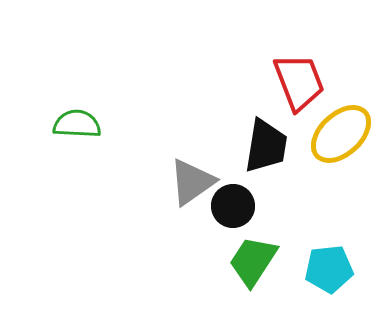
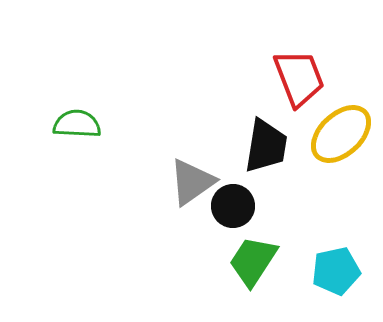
red trapezoid: moved 4 px up
cyan pentagon: moved 7 px right, 2 px down; rotated 6 degrees counterclockwise
